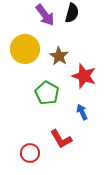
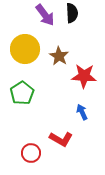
black semicircle: rotated 18 degrees counterclockwise
red star: rotated 15 degrees counterclockwise
green pentagon: moved 25 px left; rotated 10 degrees clockwise
red L-shape: rotated 30 degrees counterclockwise
red circle: moved 1 px right
